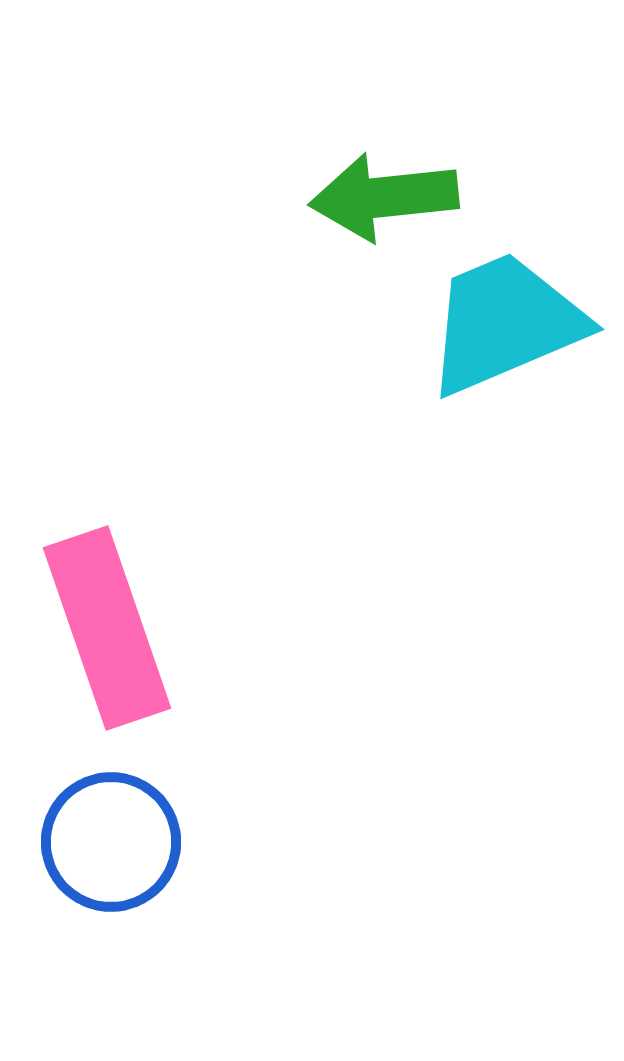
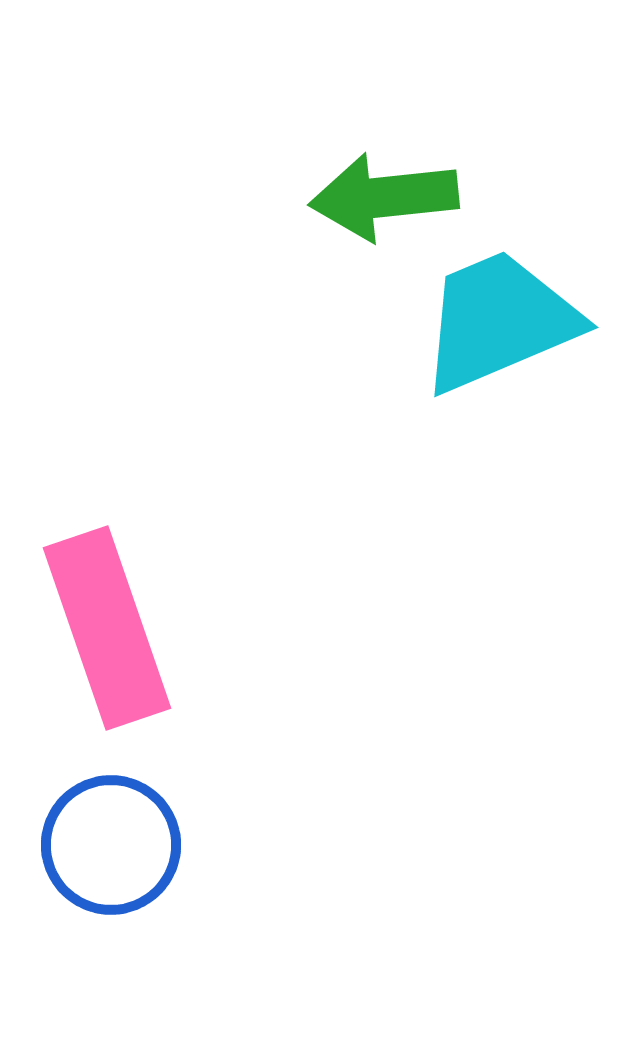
cyan trapezoid: moved 6 px left, 2 px up
blue circle: moved 3 px down
